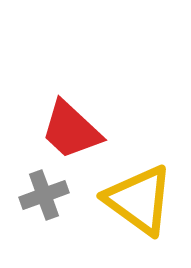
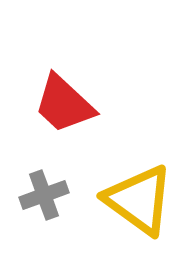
red trapezoid: moved 7 px left, 26 px up
